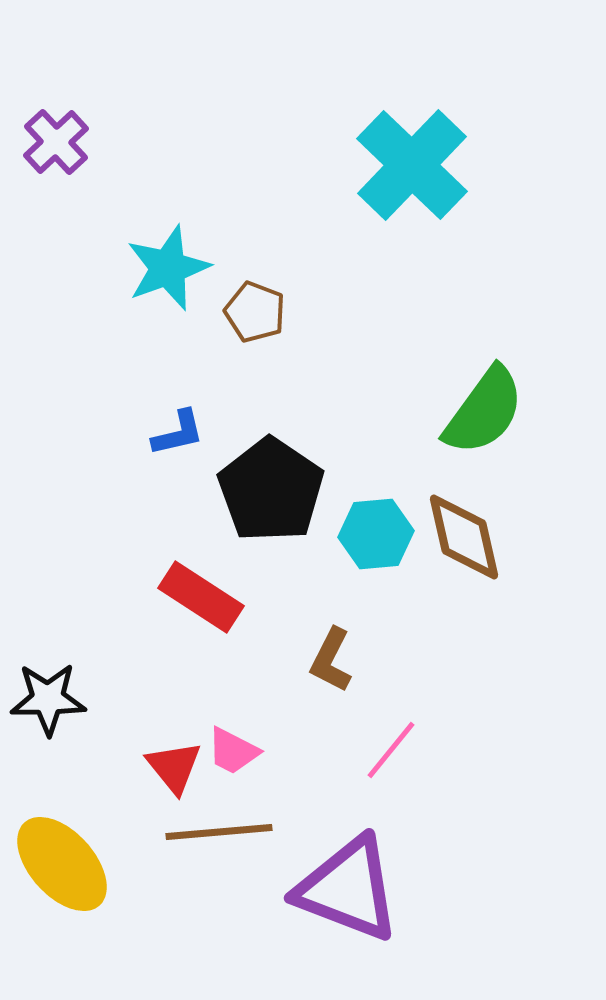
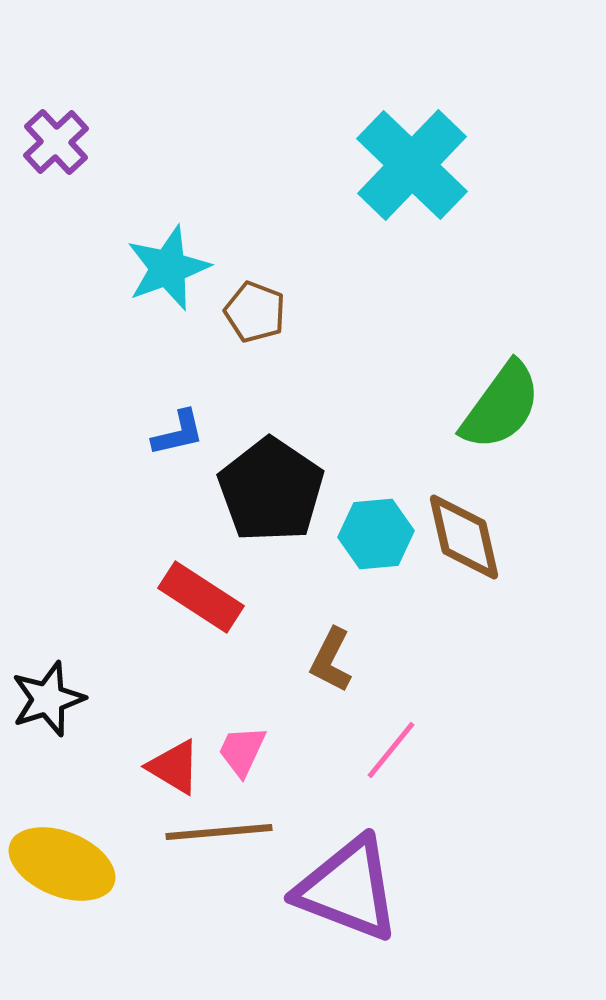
green semicircle: moved 17 px right, 5 px up
black star: rotated 18 degrees counterclockwise
pink trapezoid: moved 9 px right; rotated 88 degrees clockwise
red triangle: rotated 20 degrees counterclockwise
yellow ellipse: rotated 26 degrees counterclockwise
